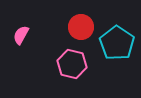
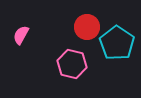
red circle: moved 6 px right
